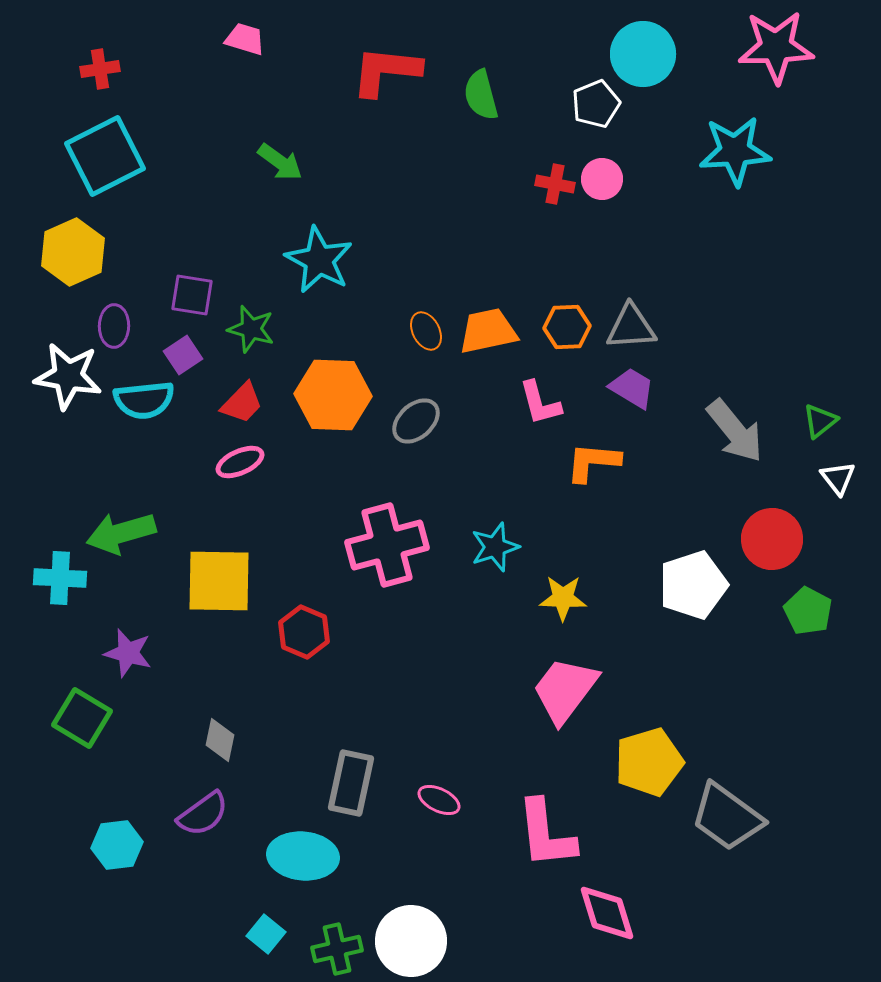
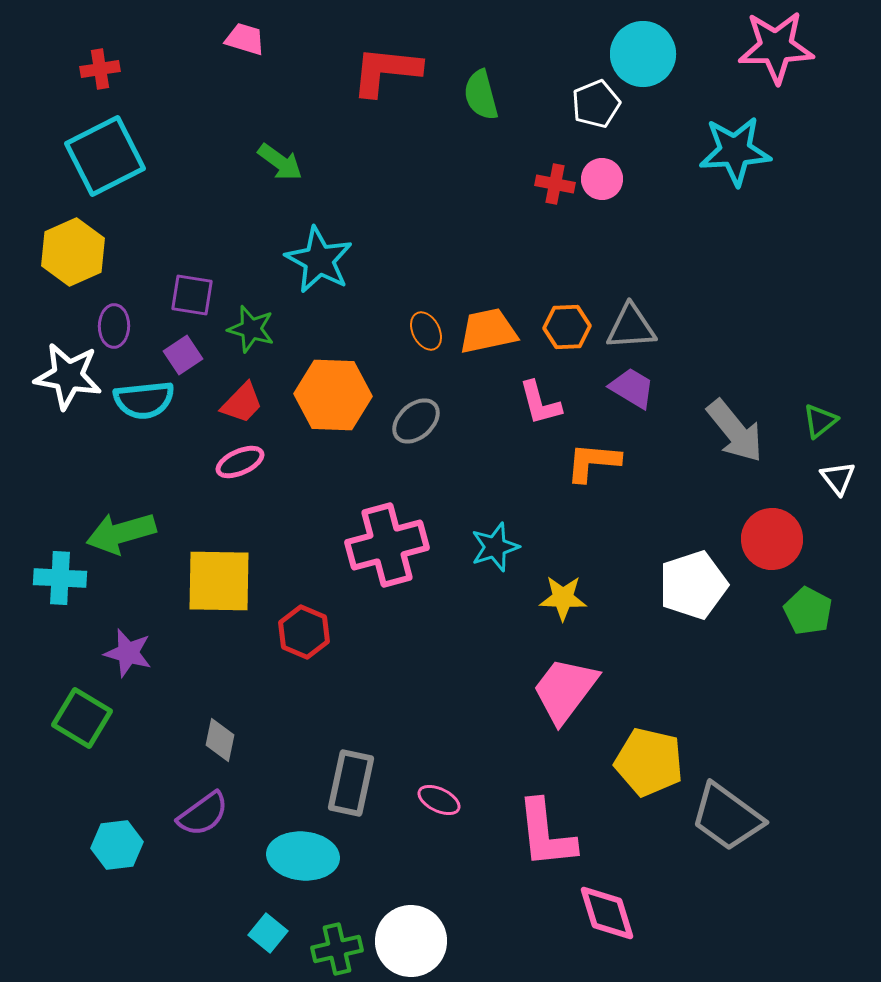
yellow pentagon at (649, 762): rotated 30 degrees clockwise
cyan square at (266, 934): moved 2 px right, 1 px up
